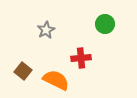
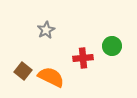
green circle: moved 7 px right, 22 px down
red cross: moved 2 px right
orange semicircle: moved 5 px left, 3 px up
